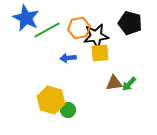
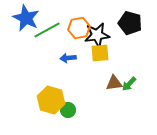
black star: moved 1 px right, 1 px up
